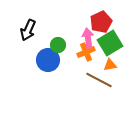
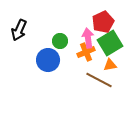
red pentagon: moved 2 px right
black arrow: moved 9 px left
green circle: moved 2 px right, 4 px up
